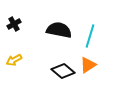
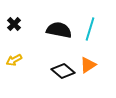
black cross: rotated 16 degrees counterclockwise
cyan line: moved 7 px up
